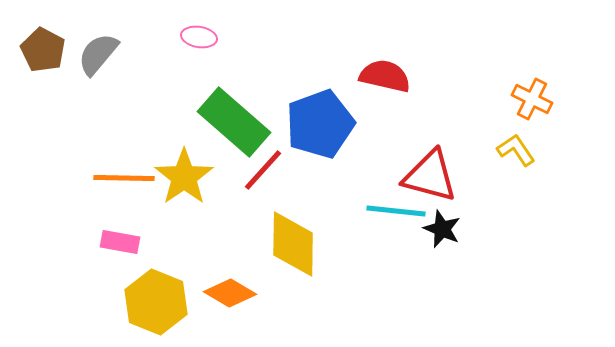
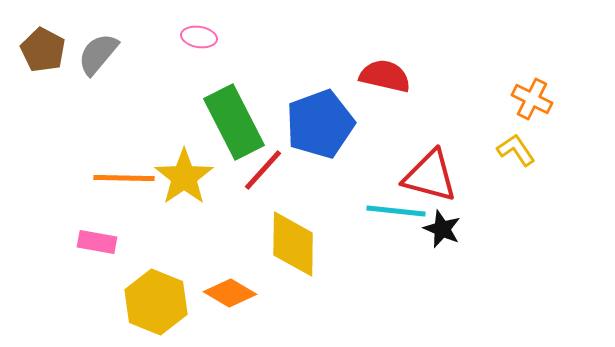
green rectangle: rotated 22 degrees clockwise
pink rectangle: moved 23 px left
